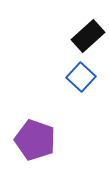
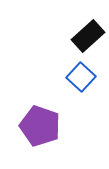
purple pentagon: moved 5 px right, 14 px up
